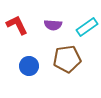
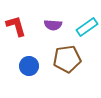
red L-shape: moved 1 px left, 1 px down; rotated 10 degrees clockwise
